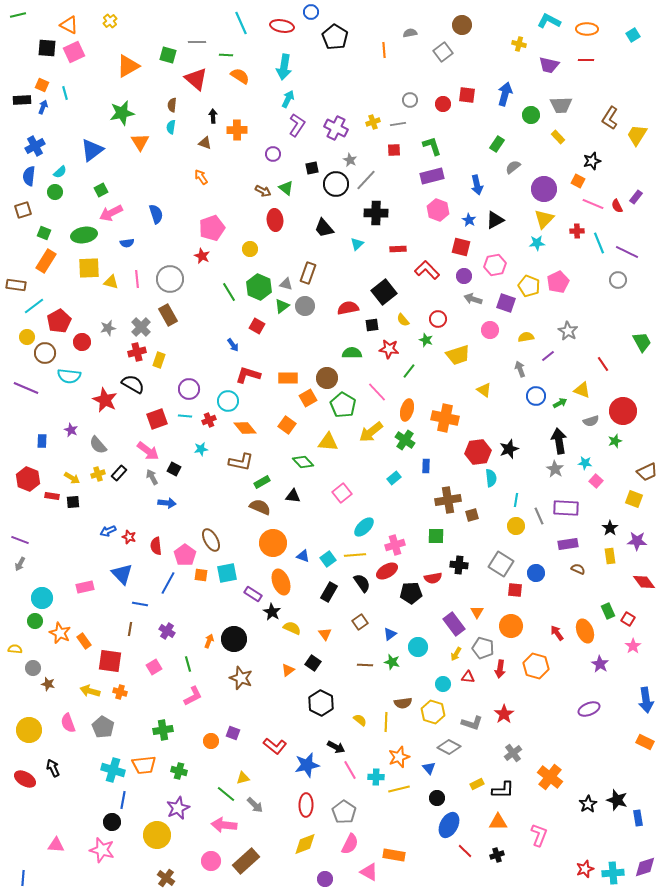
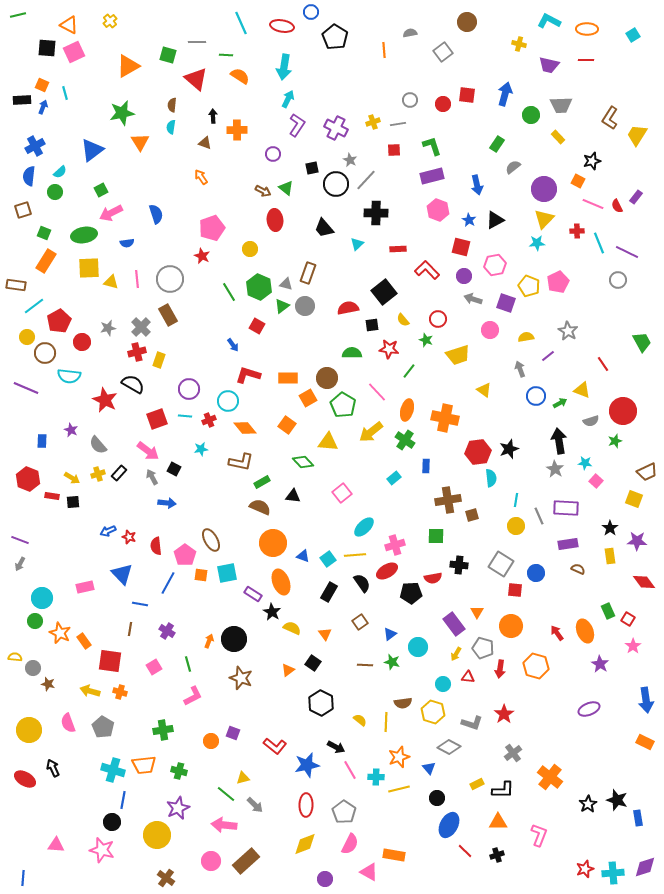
brown circle at (462, 25): moved 5 px right, 3 px up
yellow semicircle at (15, 649): moved 8 px down
